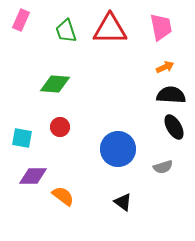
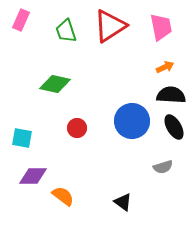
red triangle: moved 3 px up; rotated 33 degrees counterclockwise
green diamond: rotated 8 degrees clockwise
red circle: moved 17 px right, 1 px down
blue circle: moved 14 px right, 28 px up
